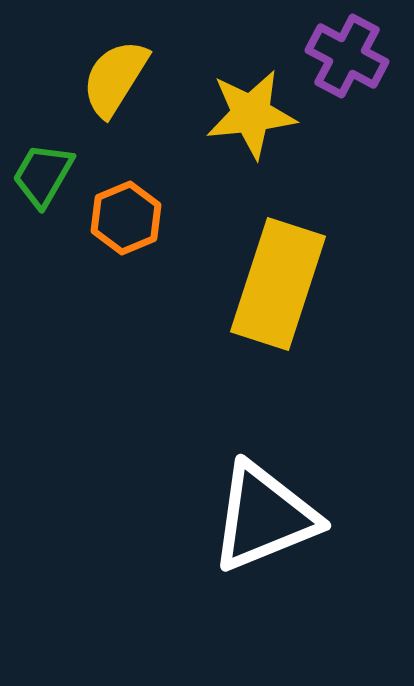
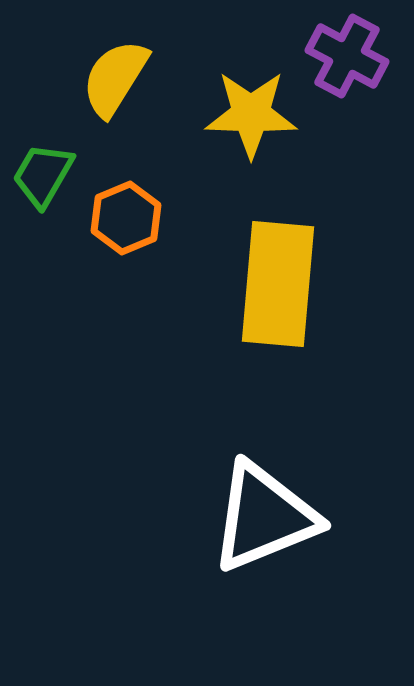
yellow star: rotated 8 degrees clockwise
yellow rectangle: rotated 13 degrees counterclockwise
